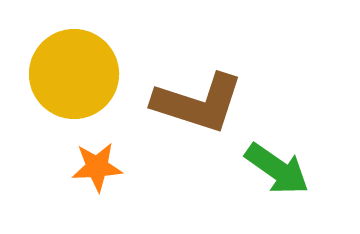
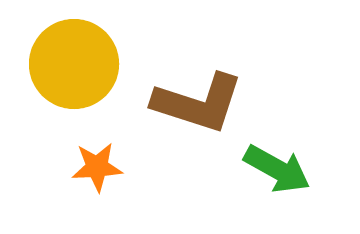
yellow circle: moved 10 px up
green arrow: rotated 6 degrees counterclockwise
